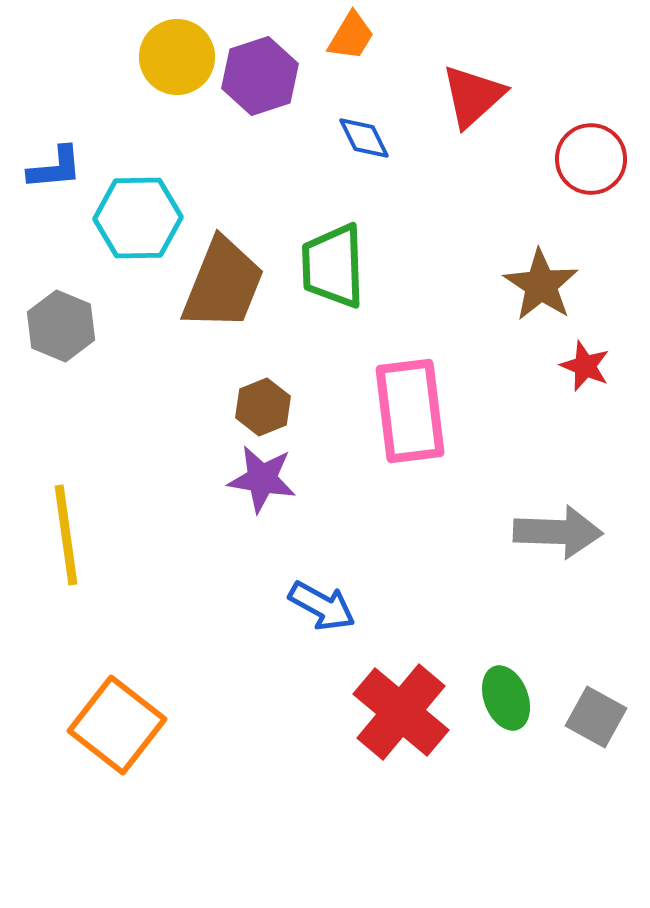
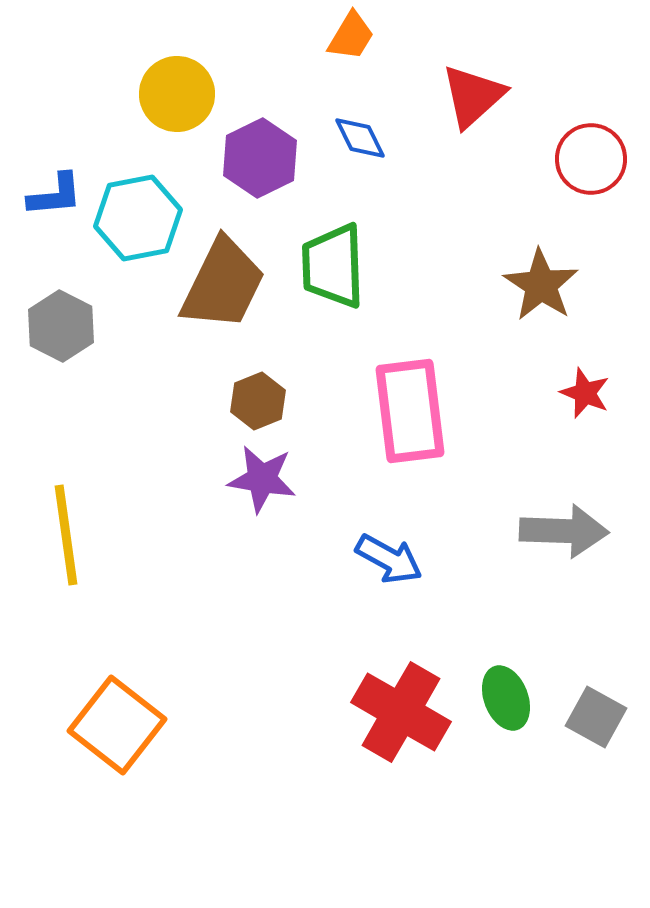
yellow circle: moved 37 px down
purple hexagon: moved 82 px down; rotated 8 degrees counterclockwise
blue diamond: moved 4 px left
blue L-shape: moved 27 px down
cyan hexagon: rotated 10 degrees counterclockwise
brown trapezoid: rotated 4 degrees clockwise
gray hexagon: rotated 4 degrees clockwise
red star: moved 27 px down
brown hexagon: moved 5 px left, 6 px up
gray arrow: moved 6 px right, 1 px up
blue arrow: moved 67 px right, 47 px up
red cross: rotated 10 degrees counterclockwise
